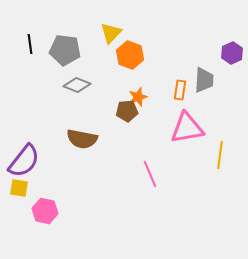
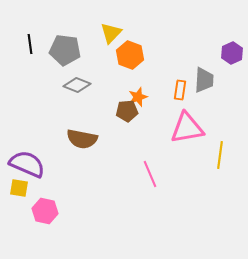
purple semicircle: moved 3 px right, 3 px down; rotated 105 degrees counterclockwise
